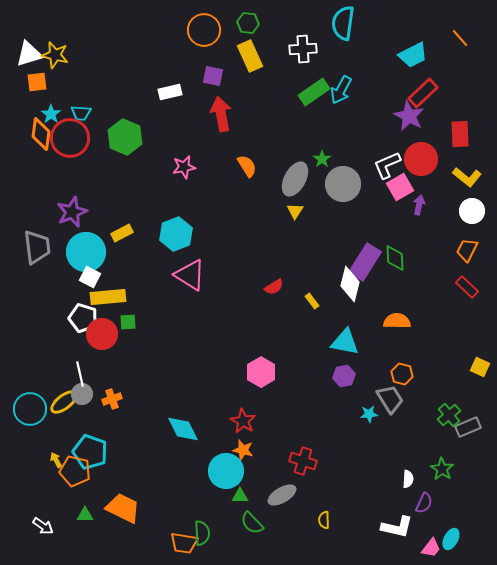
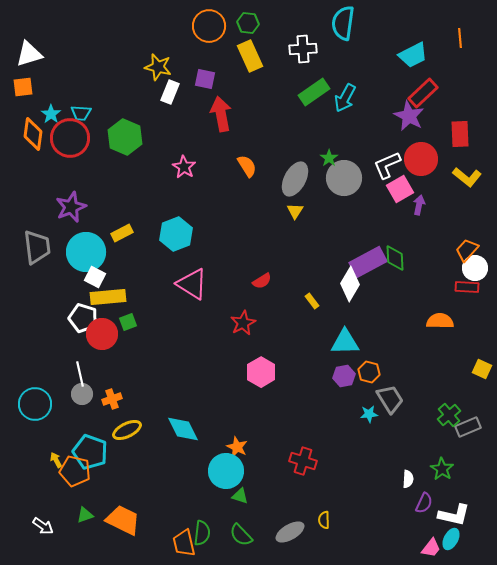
orange circle at (204, 30): moved 5 px right, 4 px up
orange line at (460, 38): rotated 36 degrees clockwise
yellow star at (55, 55): moved 103 px right, 12 px down
purple square at (213, 76): moved 8 px left, 3 px down
orange square at (37, 82): moved 14 px left, 5 px down
cyan arrow at (341, 90): moved 4 px right, 8 px down
white rectangle at (170, 92): rotated 55 degrees counterclockwise
orange diamond at (41, 134): moved 8 px left
green star at (322, 159): moved 7 px right, 1 px up
pink star at (184, 167): rotated 30 degrees counterclockwise
gray circle at (343, 184): moved 1 px right, 6 px up
pink square at (400, 187): moved 2 px down
white circle at (472, 211): moved 3 px right, 57 px down
purple star at (72, 212): moved 1 px left, 5 px up
orange trapezoid at (467, 250): rotated 15 degrees clockwise
purple rectangle at (365, 262): moved 3 px right; rotated 30 degrees clockwise
pink triangle at (190, 275): moved 2 px right, 9 px down
white square at (90, 277): moved 5 px right
white diamond at (350, 284): rotated 16 degrees clockwise
red semicircle at (274, 287): moved 12 px left, 6 px up
red rectangle at (467, 287): rotated 40 degrees counterclockwise
orange semicircle at (397, 321): moved 43 px right
green square at (128, 322): rotated 18 degrees counterclockwise
cyan triangle at (345, 342): rotated 12 degrees counterclockwise
yellow square at (480, 367): moved 2 px right, 2 px down
orange hexagon at (402, 374): moved 33 px left, 2 px up
yellow ellipse at (64, 402): moved 63 px right, 28 px down; rotated 12 degrees clockwise
cyan circle at (30, 409): moved 5 px right, 5 px up
red star at (243, 421): moved 98 px up; rotated 15 degrees clockwise
orange star at (243, 450): moved 6 px left, 3 px up; rotated 10 degrees clockwise
gray ellipse at (282, 495): moved 8 px right, 37 px down
green triangle at (240, 496): rotated 18 degrees clockwise
orange trapezoid at (123, 508): moved 12 px down
green triangle at (85, 515): rotated 18 degrees counterclockwise
green semicircle at (252, 523): moved 11 px left, 12 px down
white L-shape at (397, 527): moved 57 px right, 12 px up
green semicircle at (202, 533): rotated 10 degrees clockwise
orange trapezoid at (184, 543): rotated 68 degrees clockwise
